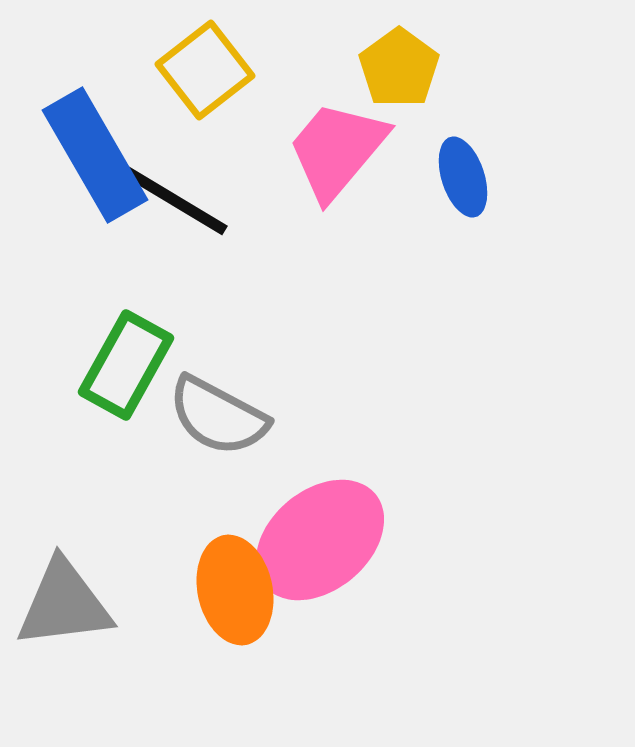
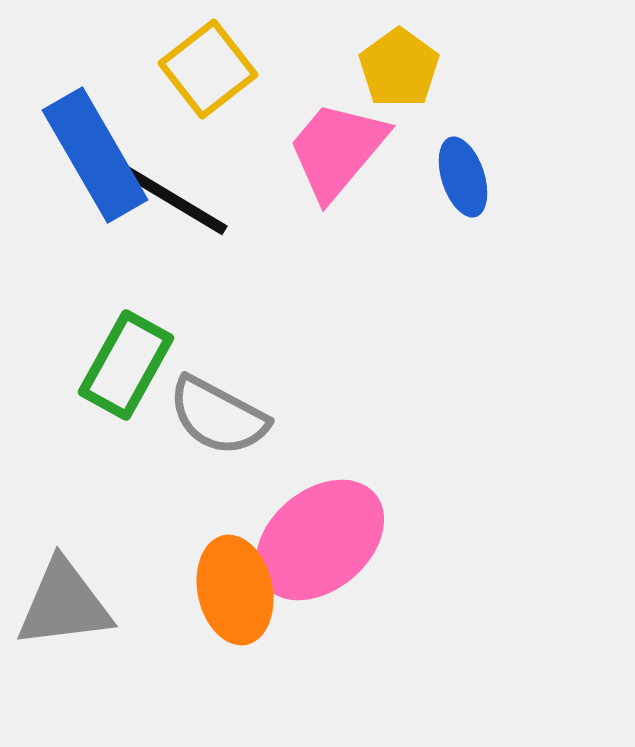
yellow square: moved 3 px right, 1 px up
